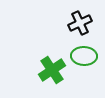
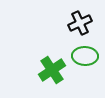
green ellipse: moved 1 px right
